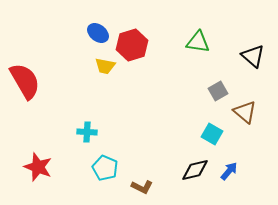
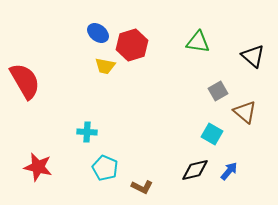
red star: rotated 8 degrees counterclockwise
